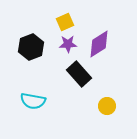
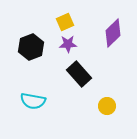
purple diamond: moved 14 px right, 11 px up; rotated 12 degrees counterclockwise
